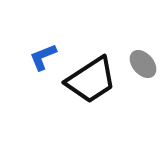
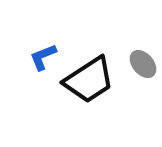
black trapezoid: moved 2 px left
